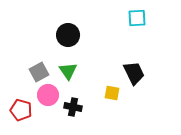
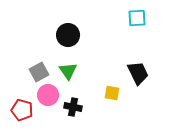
black trapezoid: moved 4 px right
red pentagon: moved 1 px right
